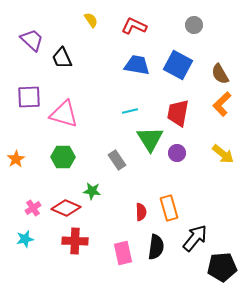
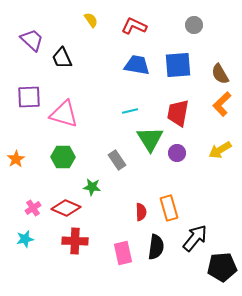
blue square: rotated 32 degrees counterclockwise
yellow arrow: moved 3 px left, 4 px up; rotated 110 degrees clockwise
green star: moved 4 px up
